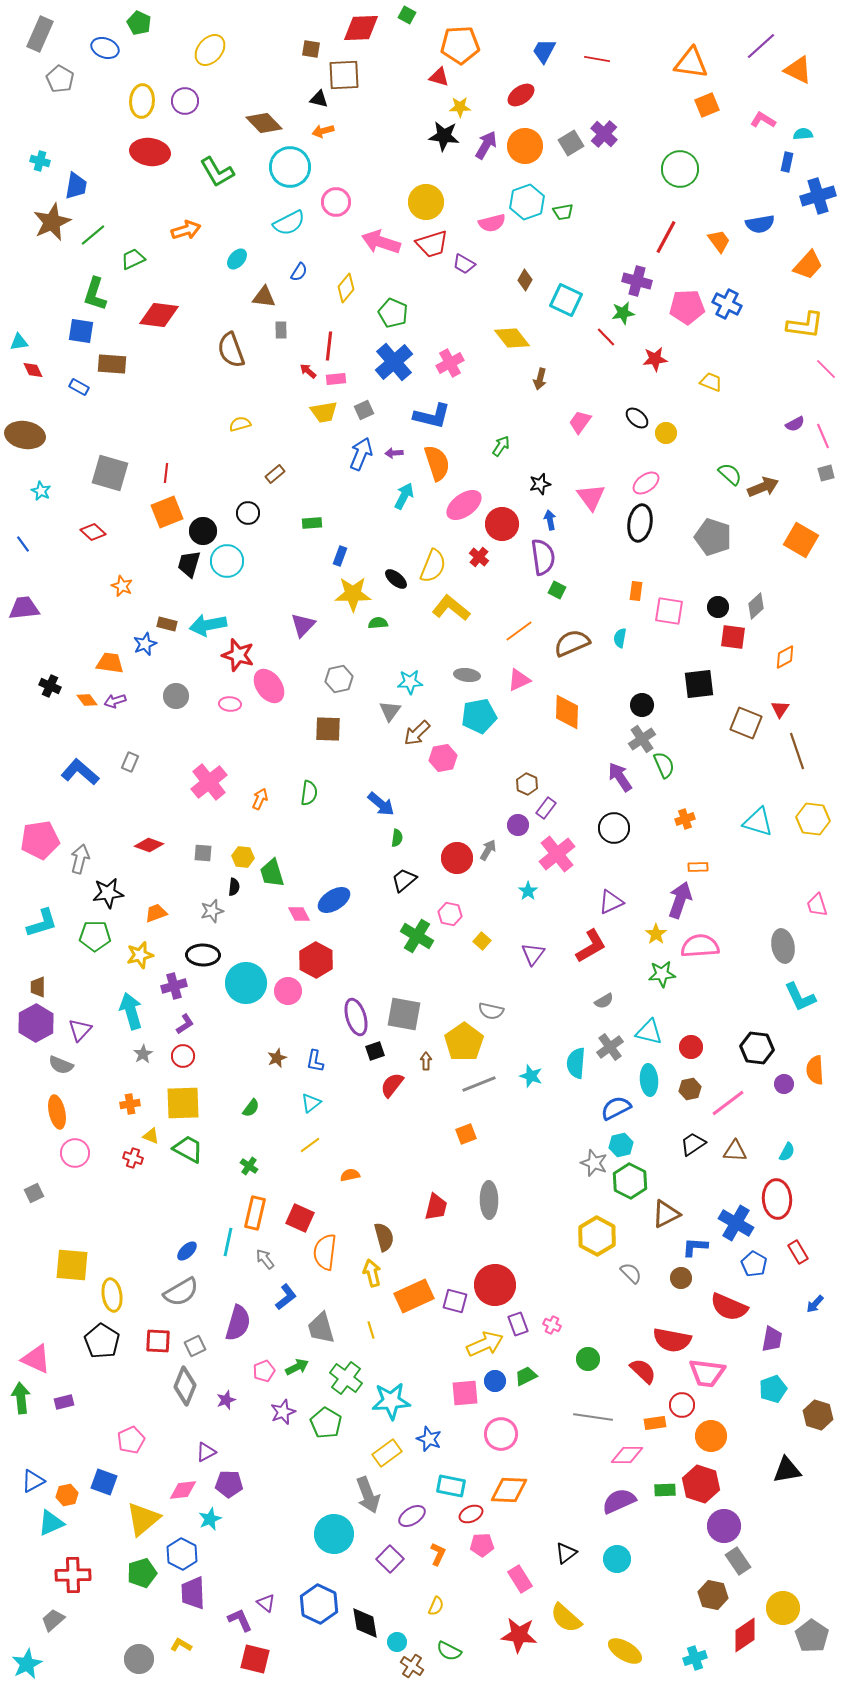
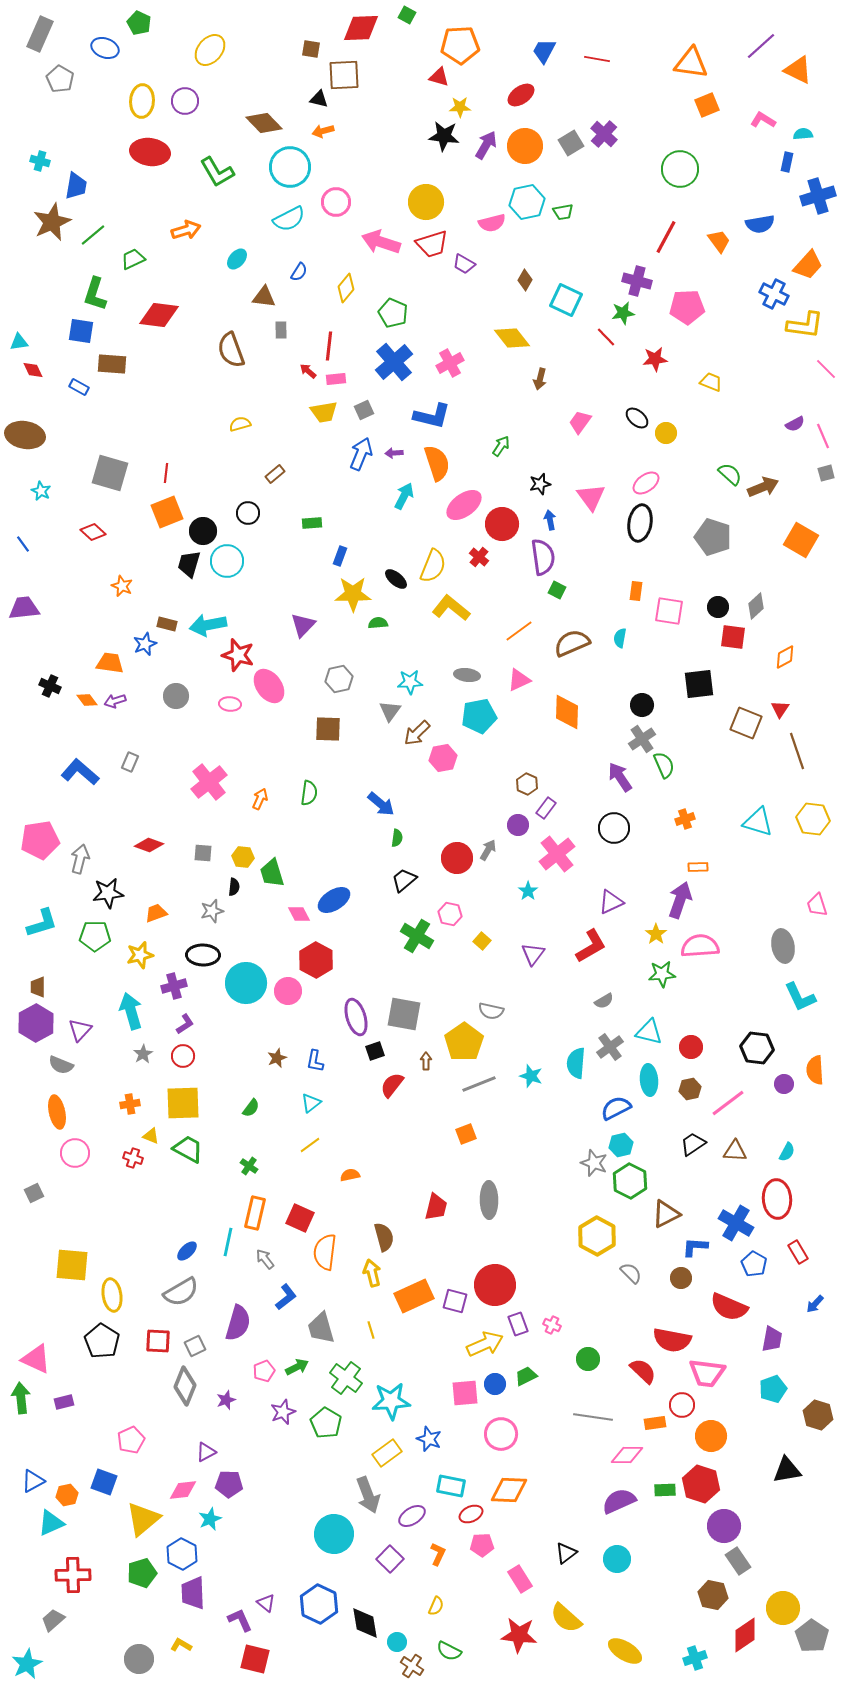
cyan hexagon at (527, 202): rotated 8 degrees clockwise
cyan semicircle at (289, 223): moved 4 px up
blue cross at (727, 304): moved 47 px right, 10 px up
blue circle at (495, 1381): moved 3 px down
